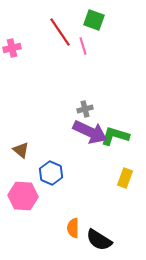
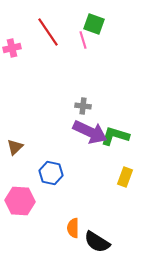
green square: moved 4 px down
red line: moved 12 px left
pink line: moved 6 px up
gray cross: moved 2 px left, 3 px up; rotated 21 degrees clockwise
brown triangle: moved 6 px left, 3 px up; rotated 36 degrees clockwise
blue hexagon: rotated 10 degrees counterclockwise
yellow rectangle: moved 1 px up
pink hexagon: moved 3 px left, 5 px down
black semicircle: moved 2 px left, 2 px down
